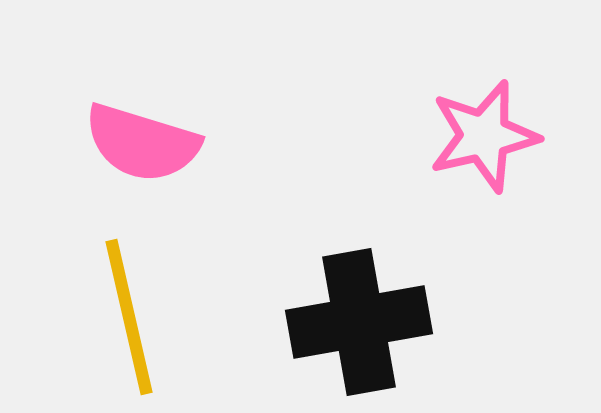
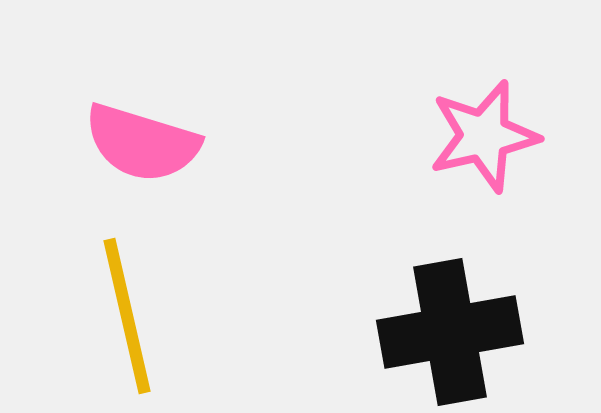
yellow line: moved 2 px left, 1 px up
black cross: moved 91 px right, 10 px down
